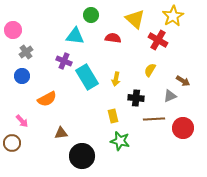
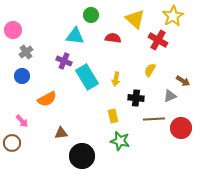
red circle: moved 2 px left
